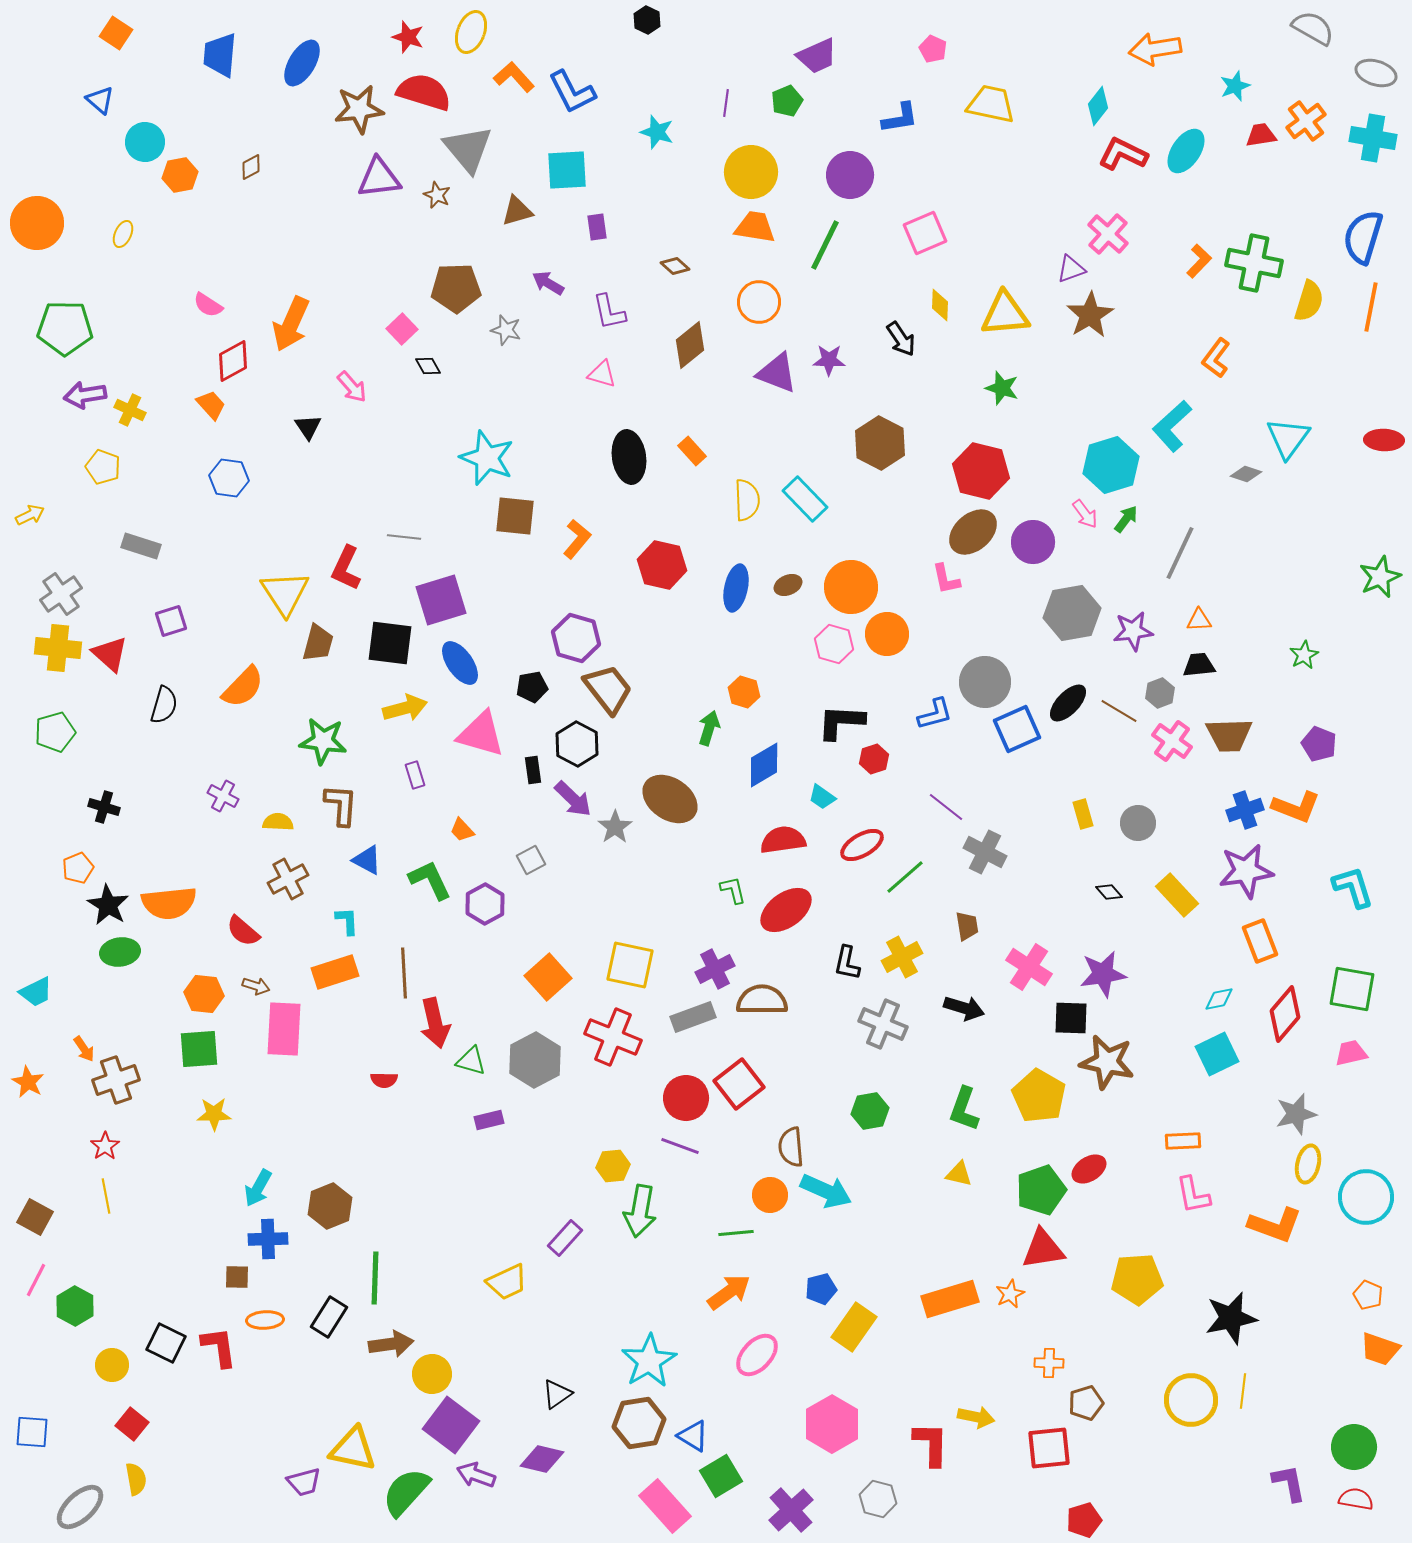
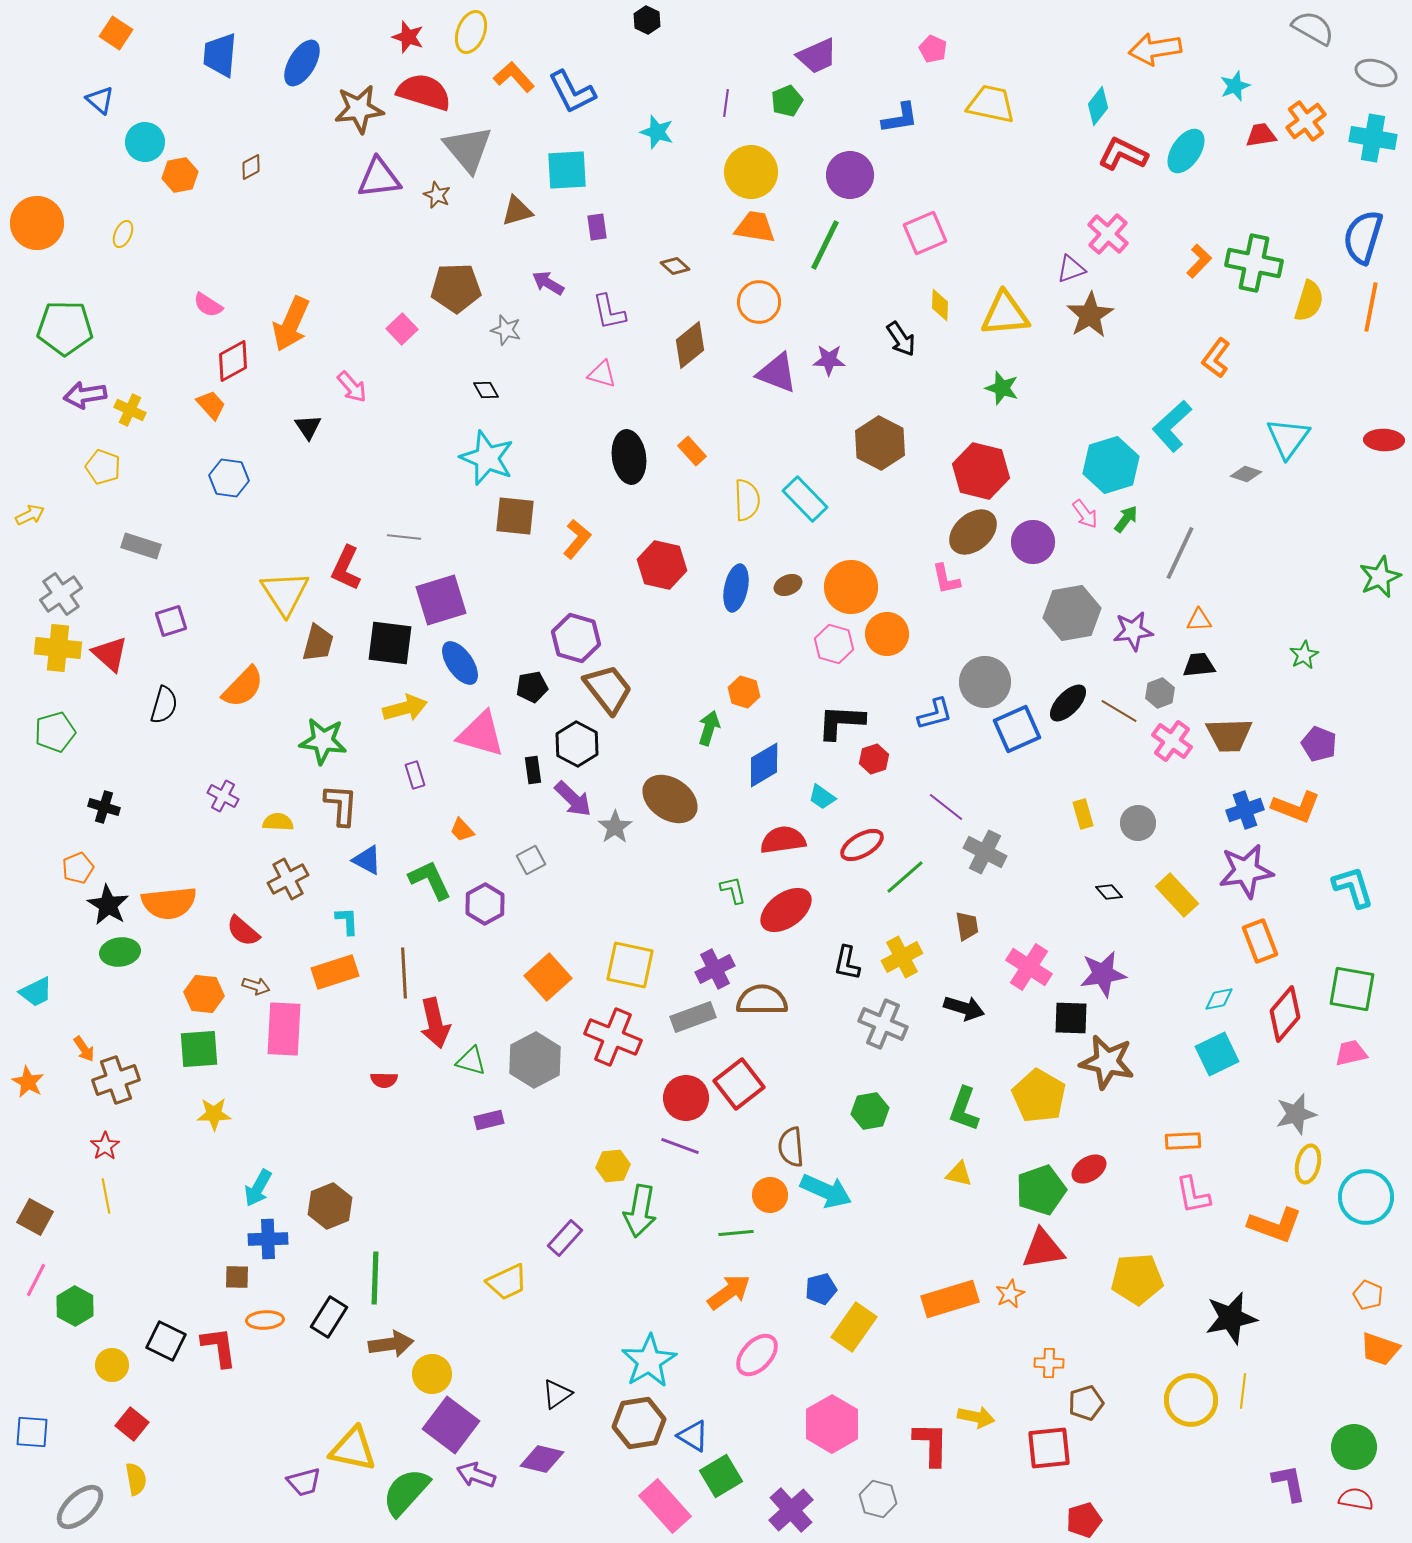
black diamond at (428, 366): moved 58 px right, 24 px down
black square at (166, 1343): moved 2 px up
